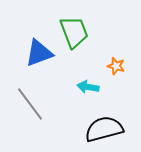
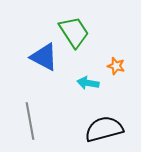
green trapezoid: rotated 12 degrees counterclockwise
blue triangle: moved 5 px right, 4 px down; rotated 48 degrees clockwise
cyan arrow: moved 4 px up
gray line: moved 17 px down; rotated 27 degrees clockwise
